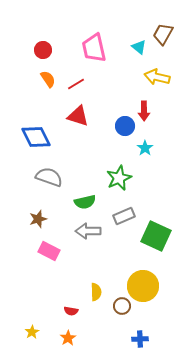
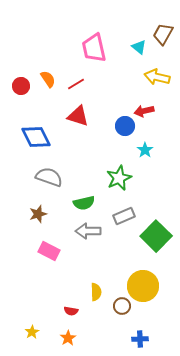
red circle: moved 22 px left, 36 px down
red arrow: rotated 78 degrees clockwise
cyan star: moved 2 px down
green semicircle: moved 1 px left, 1 px down
brown star: moved 5 px up
green square: rotated 20 degrees clockwise
